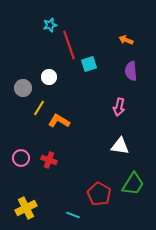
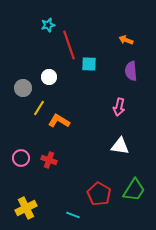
cyan star: moved 2 px left
cyan square: rotated 21 degrees clockwise
green trapezoid: moved 1 px right, 6 px down
